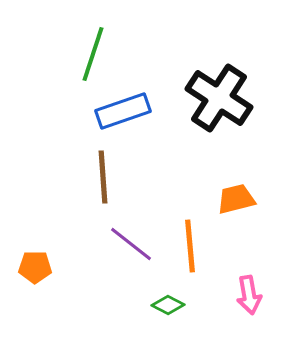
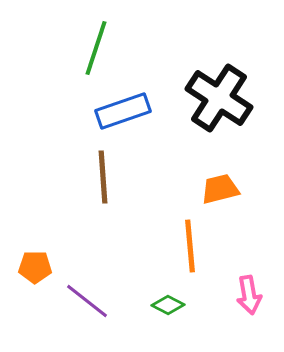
green line: moved 3 px right, 6 px up
orange trapezoid: moved 16 px left, 10 px up
purple line: moved 44 px left, 57 px down
